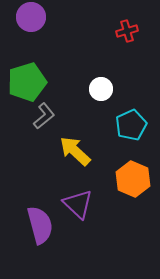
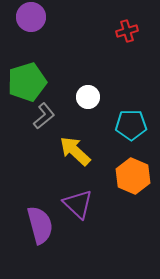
white circle: moved 13 px left, 8 px down
cyan pentagon: rotated 24 degrees clockwise
orange hexagon: moved 3 px up
